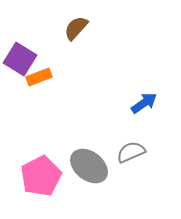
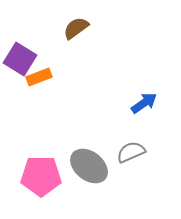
brown semicircle: rotated 12 degrees clockwise
pink pentagon: rotated 27 degrees clockwise
